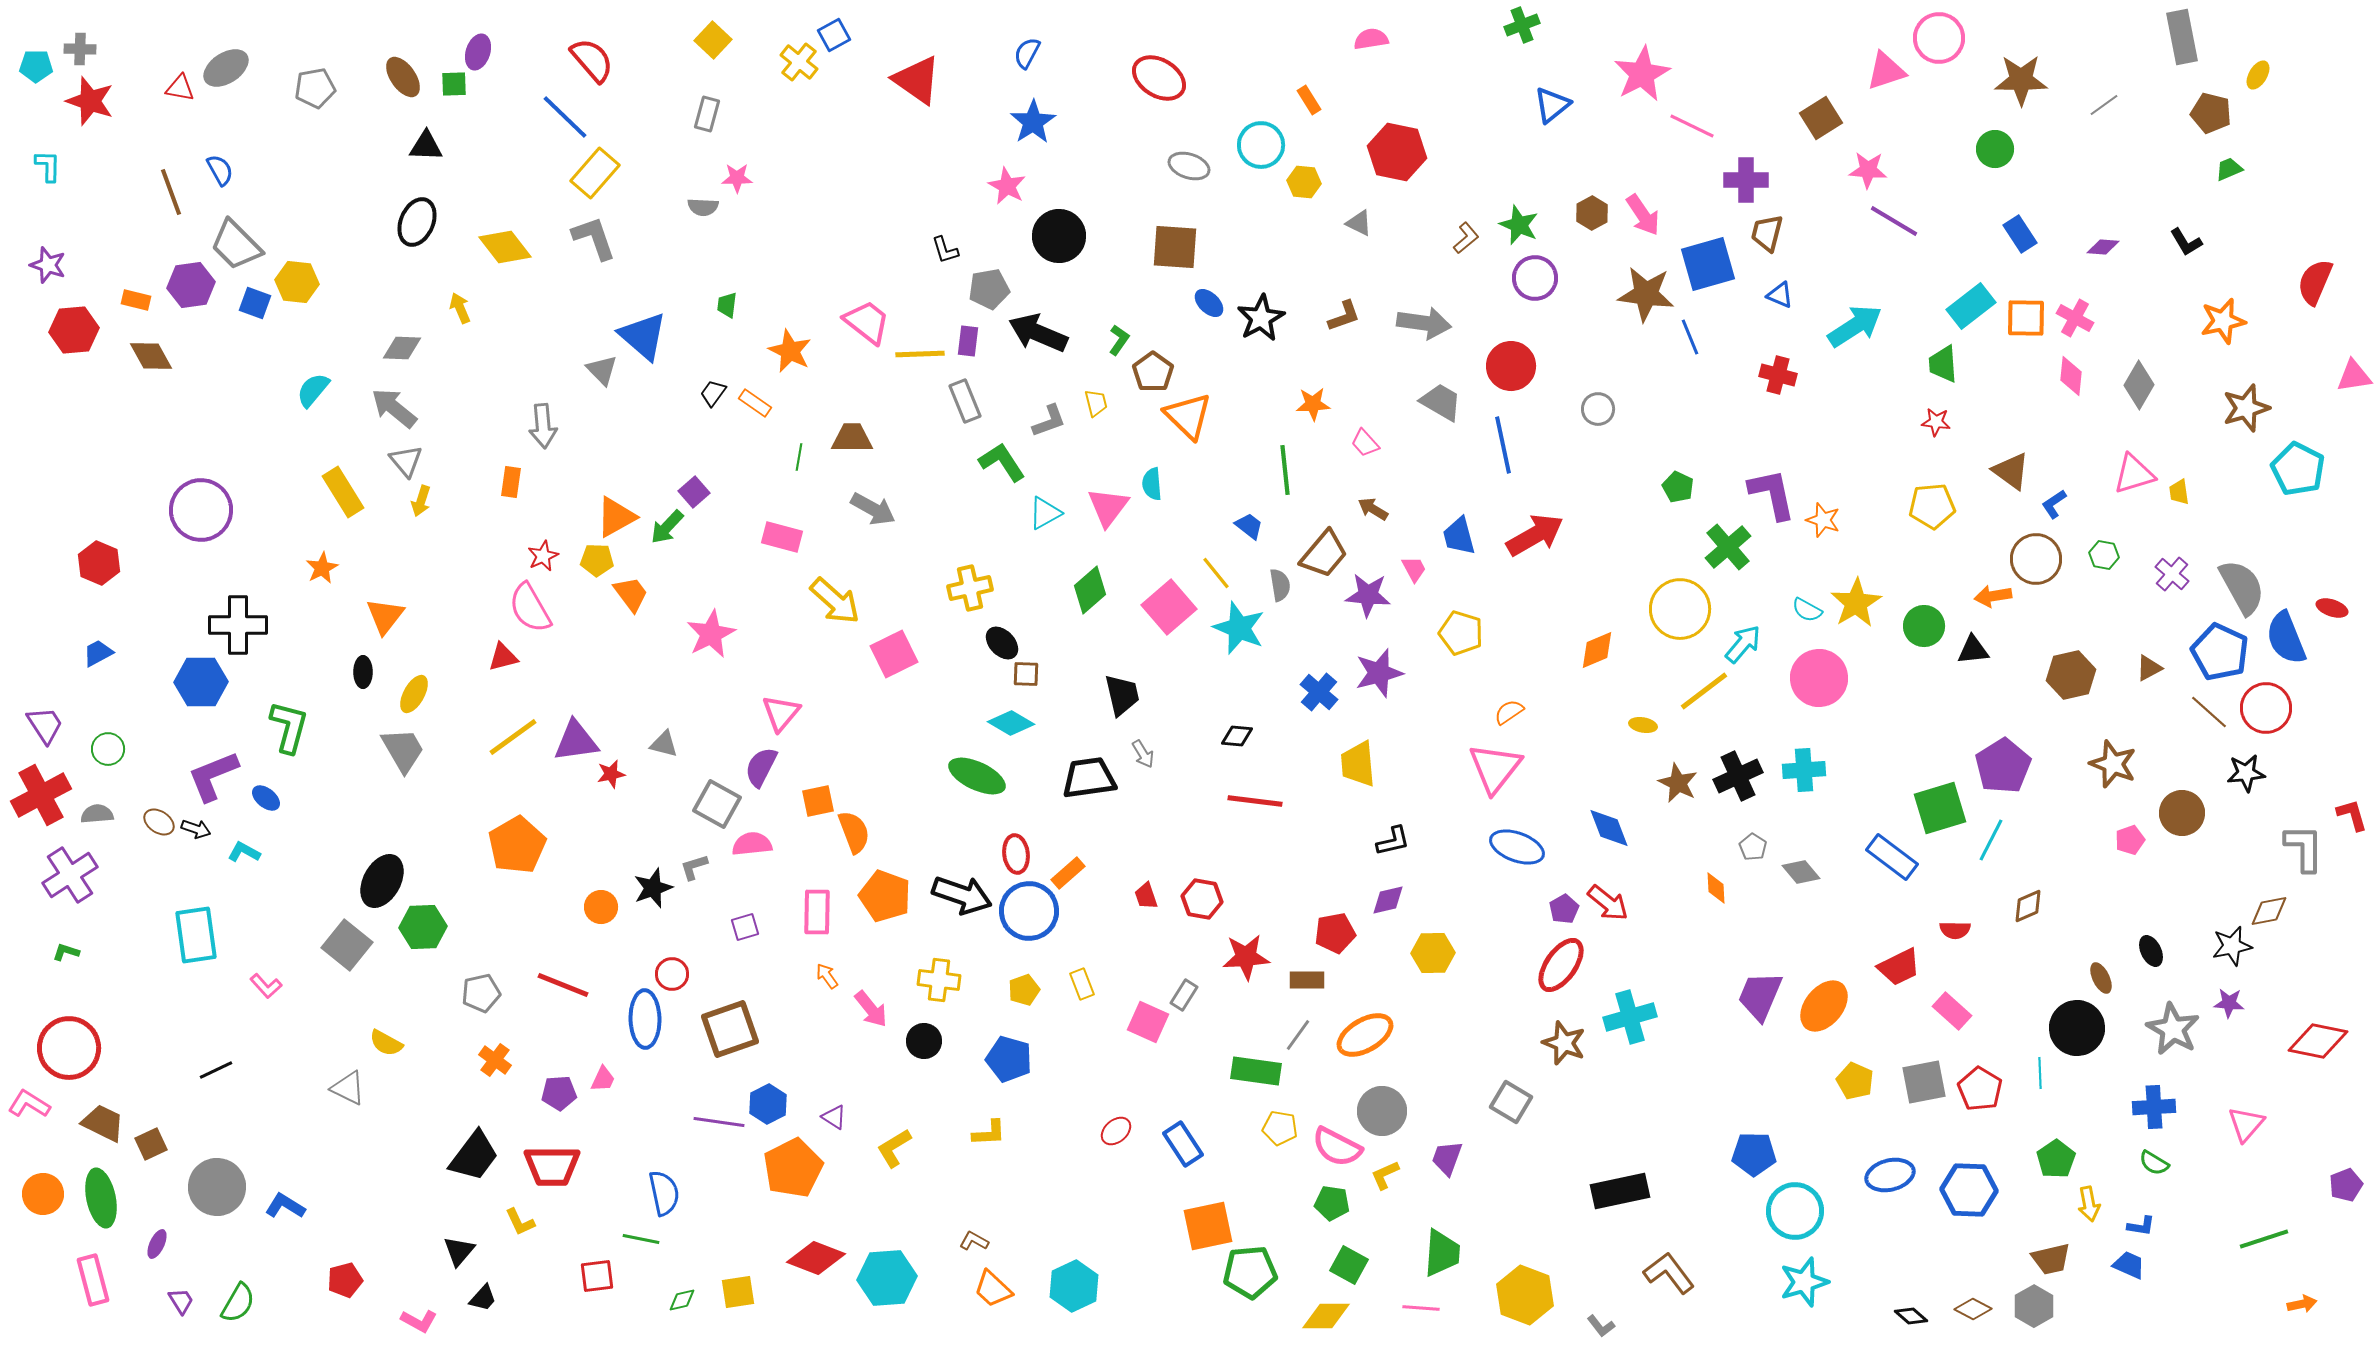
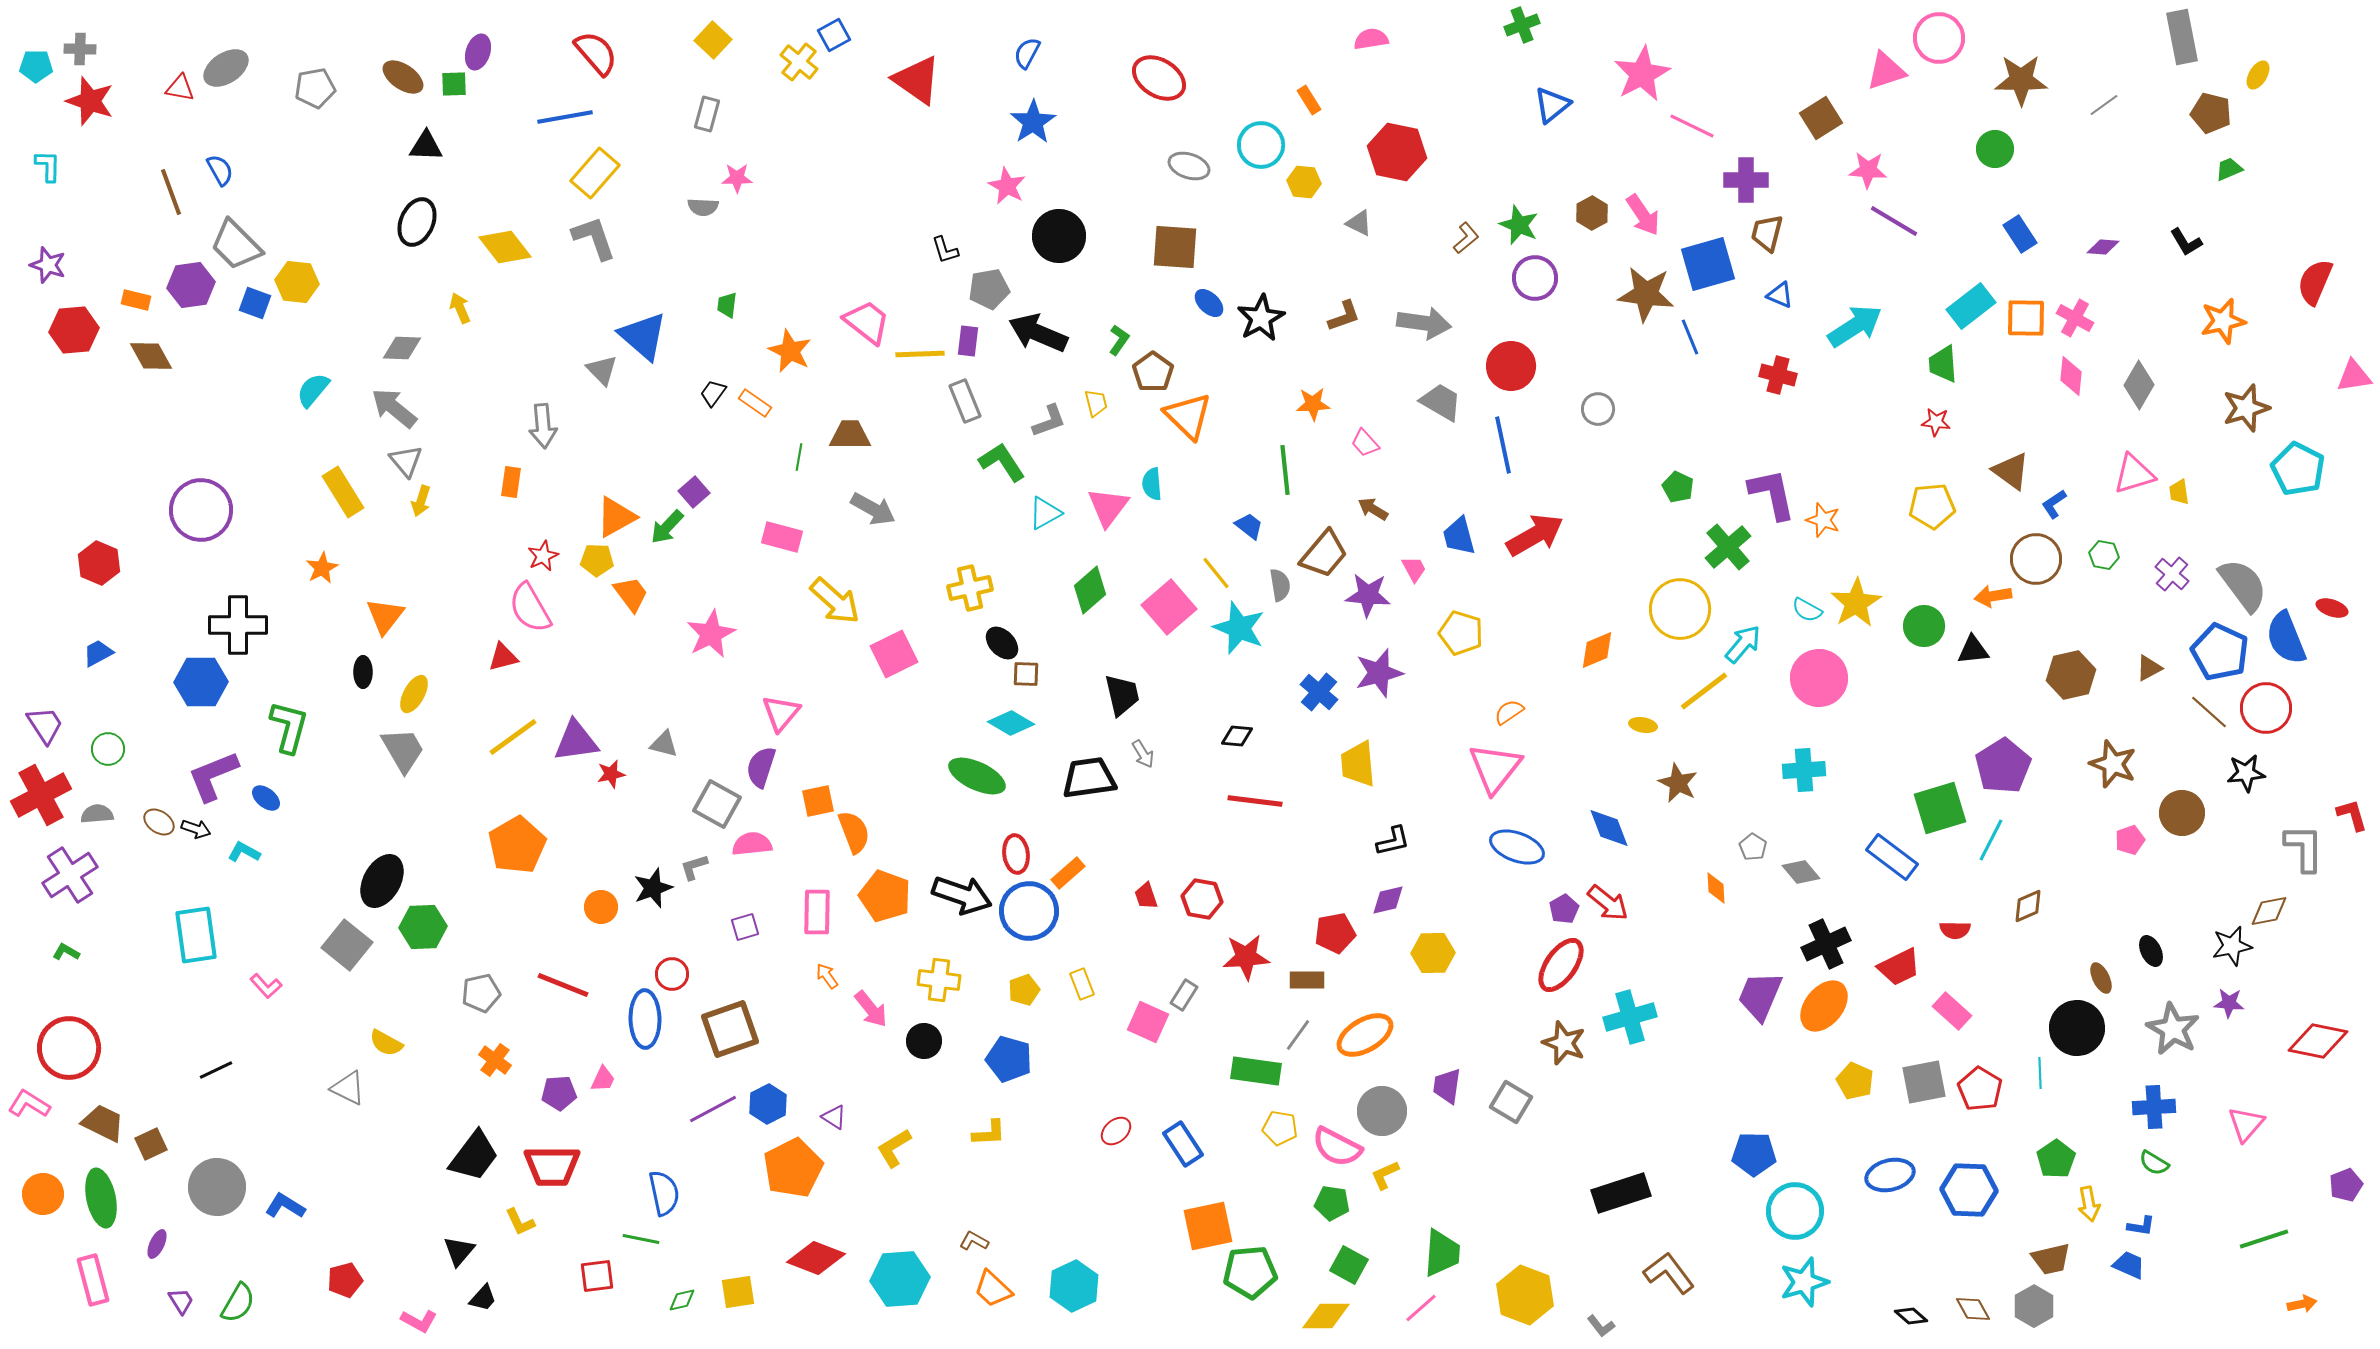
red semicircle at (592, 60): moved 4 px right, 7 px up
brown ellipse at (403, 77): rotated 21 degrees counterclockwise
blue line at (565, 117): rotated 54 degrees counterclockwise
brown trapezoid at (852, 438): moved 2 px left, 3 px up
gray semicircle at (2242, 587): moved 1 px right, 2 px up; rotated 8 degrees counterclockwise
purple semicircle at (761, 767): rotated 9 degrees counterclockwise
black cross at (1738, 776): moved 88 px right, 168 px down
green L-shape at (66, 952): rotated 12 degrees clockwise
purple line at (719, 1122): moved 6 px left, 13 px up; rotated 36 degrees counterclockwise
purple trapezoid at (1447, 1158): moved 72 px up; rotated 12 degrees counterclockwise
black rectangle at (1620, 1191): moved 1 px right, 2 px down; rotated 6 degrees counterclockwise
cyan hexagon at (887, 1278): moved 13 px right, 1 px down
pink line at (1421, 1308): rotated 45 degrees counterclockwise
brown diamond at (1973, 1309): rotated 33 degrees clockwise
